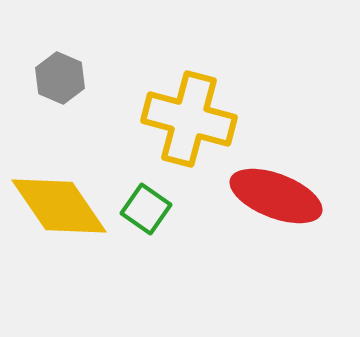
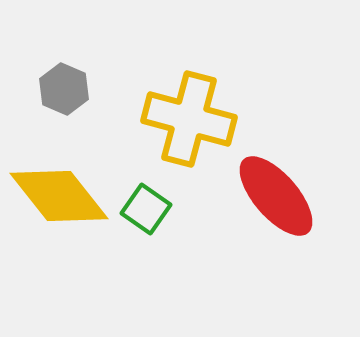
gray hexagon: moved 4 px right, 11 px down
red ellipse: rotated 28 degrees clockwise
yellow diamond: moved 10 px up; rotated 4 degrees counterclockwise
